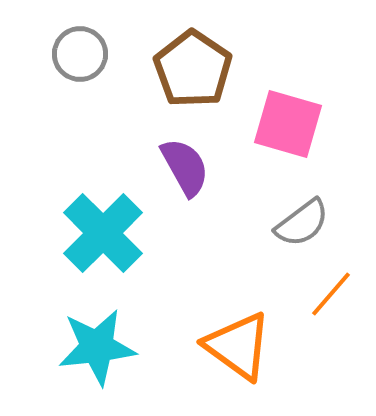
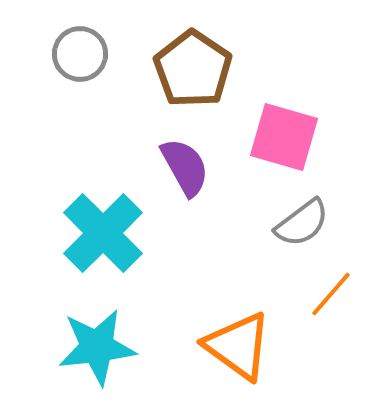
pink square: moved 4 px left, 13 px down
